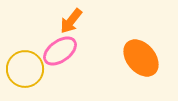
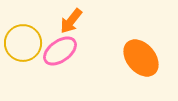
yellow circle: moved 2 px left, 26 px up
